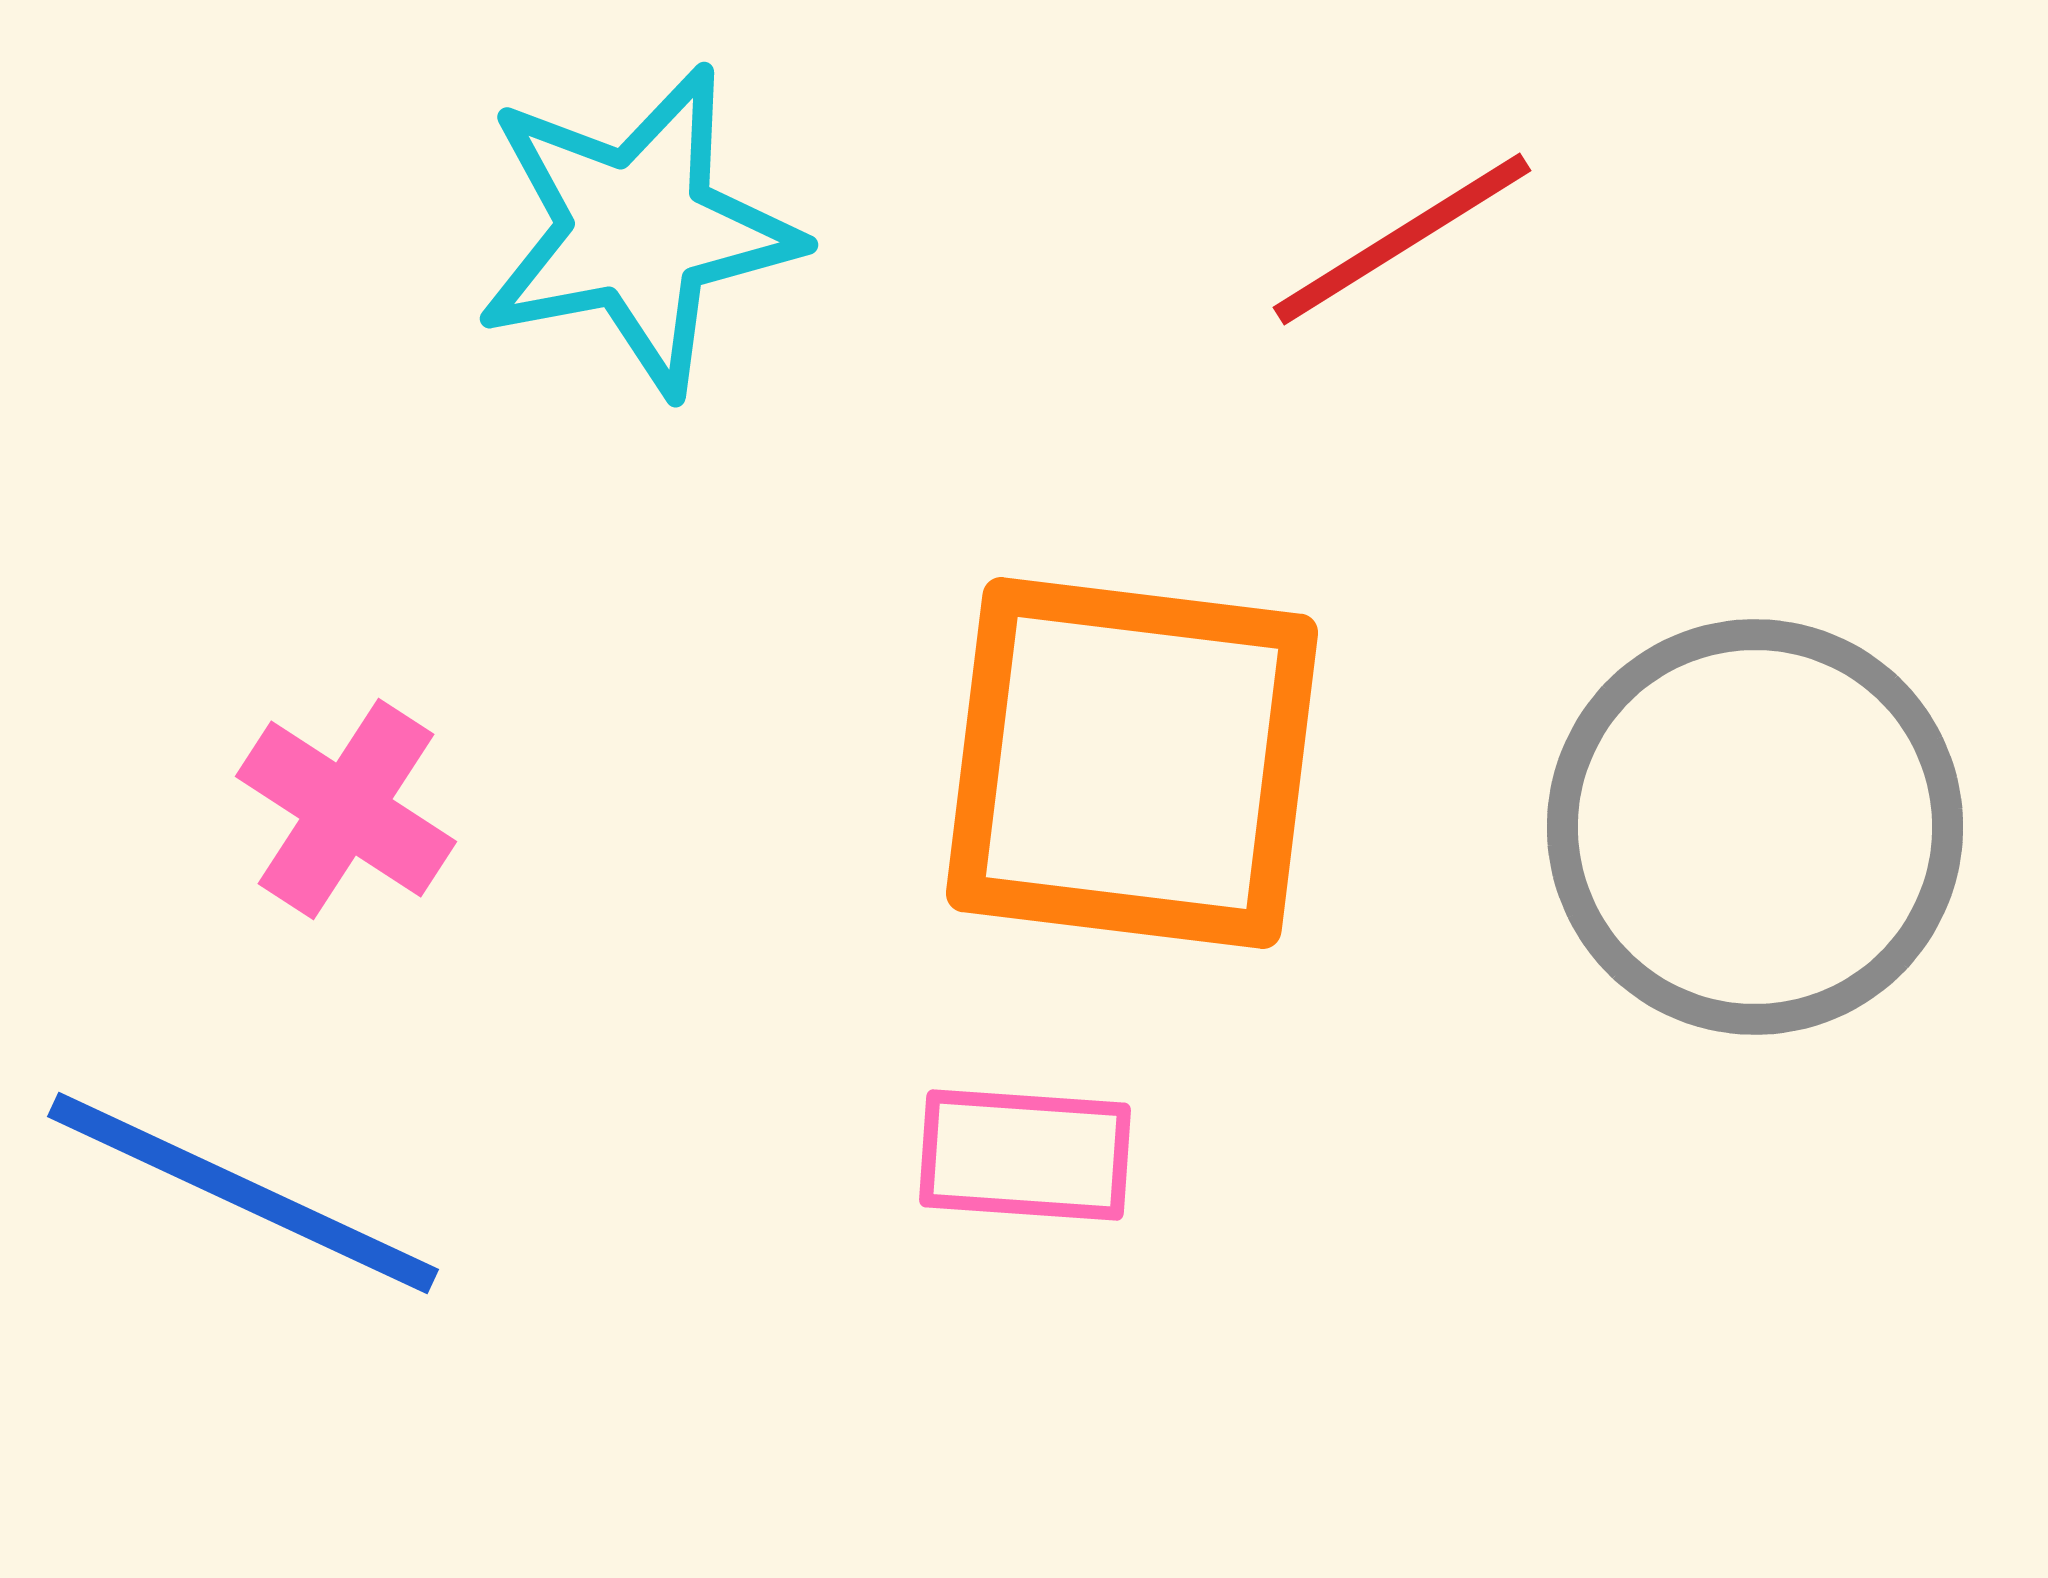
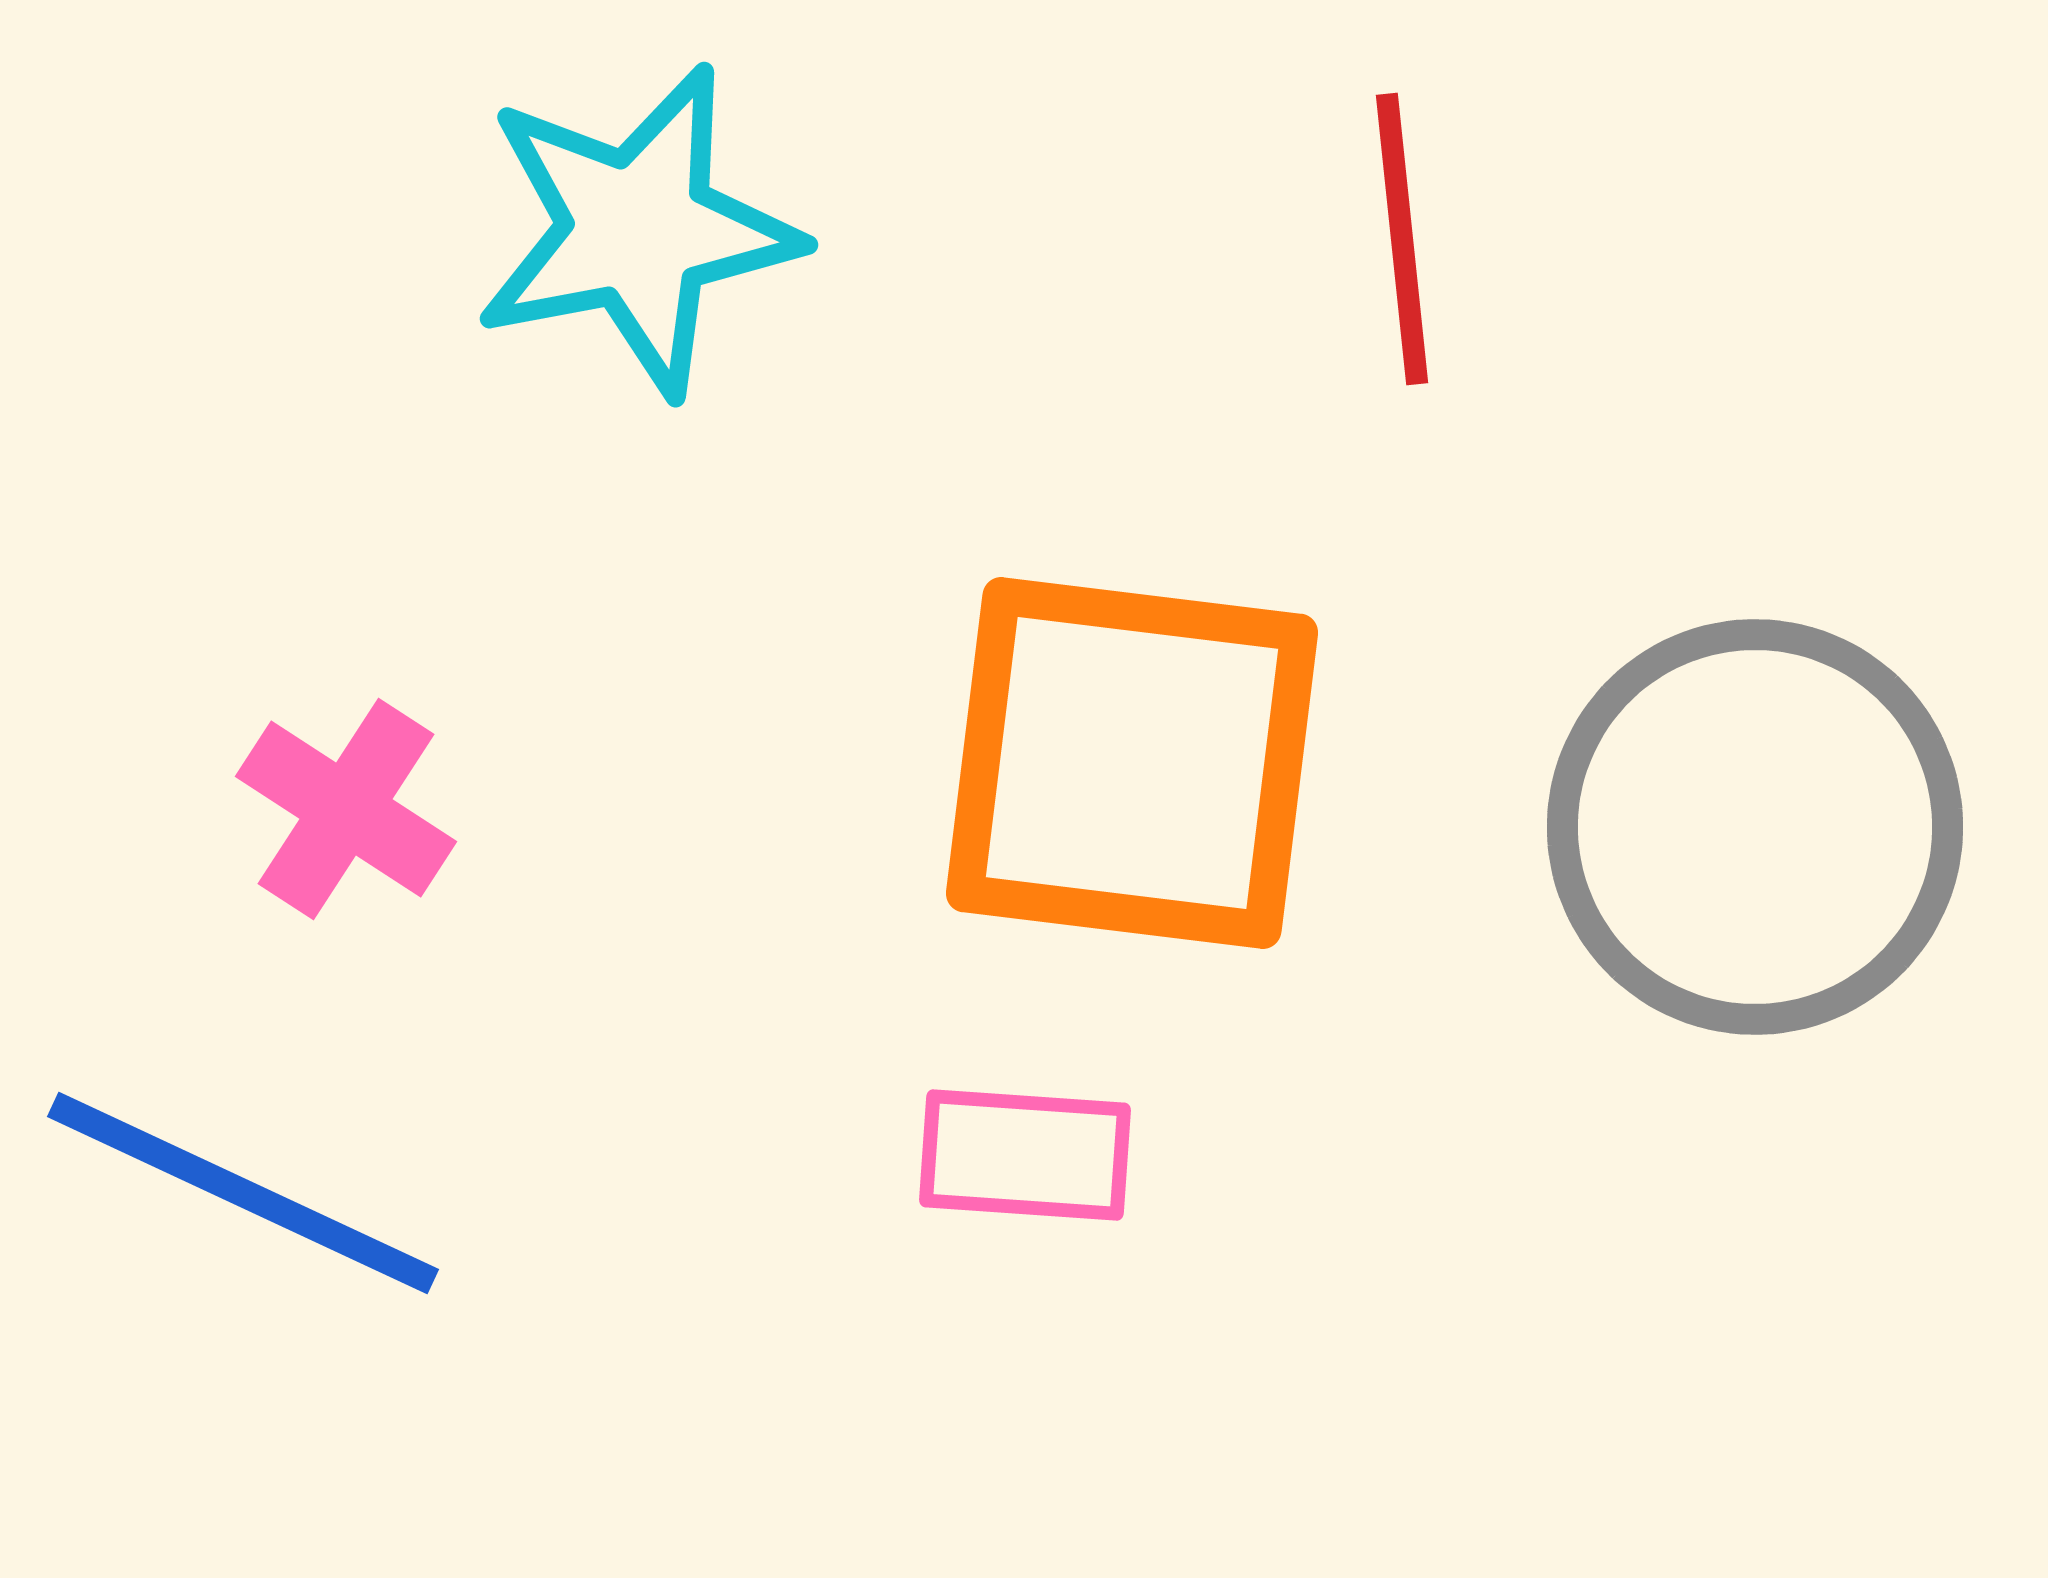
red line: rotated 64 degrees counterclockwise
